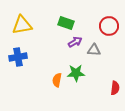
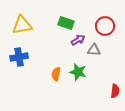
red circle: moved 4 px left
purple arrow: moved 3 px right, 2 px up
blue cross: moved 1 px right
green star: moved 2 px right, 1 px up; rotated 18 degrees clockwise
orange semicircle: moved 1 px left, 6 px up
red semicircle: moved 3 px down
